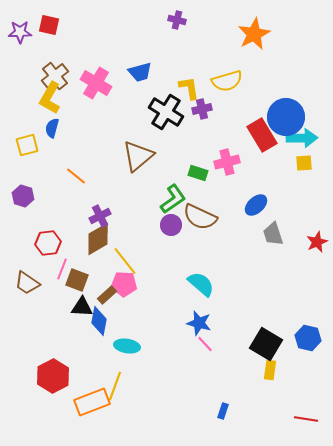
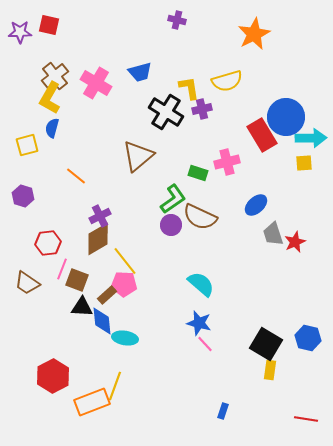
cyan arrow at (302, 138): moved 9 px right
red star at (317, 242): moved 22 px left
blue diamond at (99, 321): moved 3 px right; rotated 16 degrees counterclockwise
cyan ellipse at (127, 346): moved 2 px left, 8 px up
